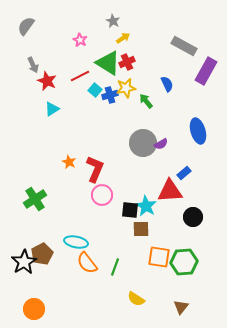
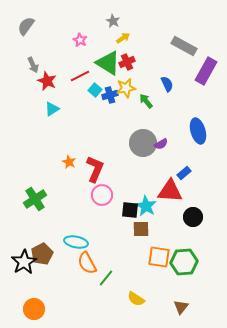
red triangle: rotated 8 degrees clockwise
orange semicircle: rotated 10 degrees clockwise
green line: moved 9 px left, 11 px down; rotated 18 degrees clockwise
